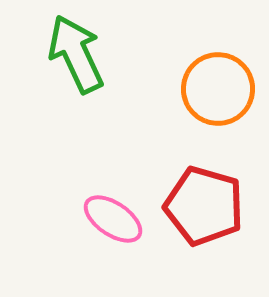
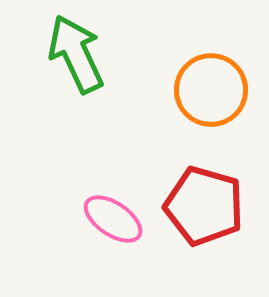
orange circle: moved 7 px left, 1 px down
